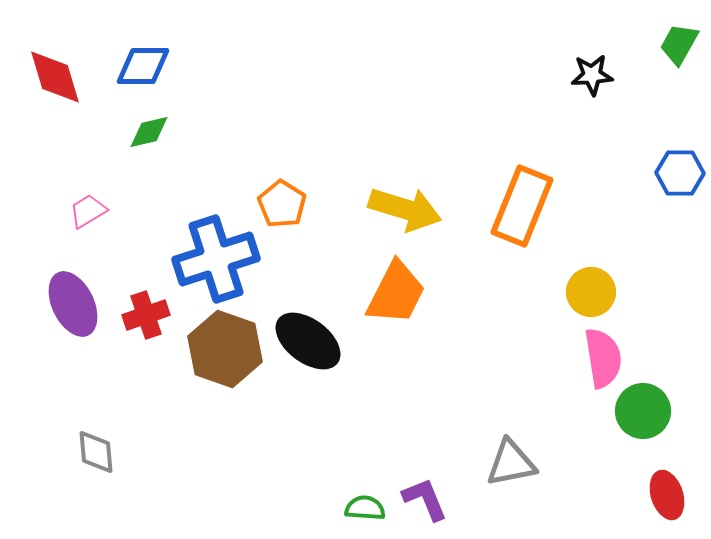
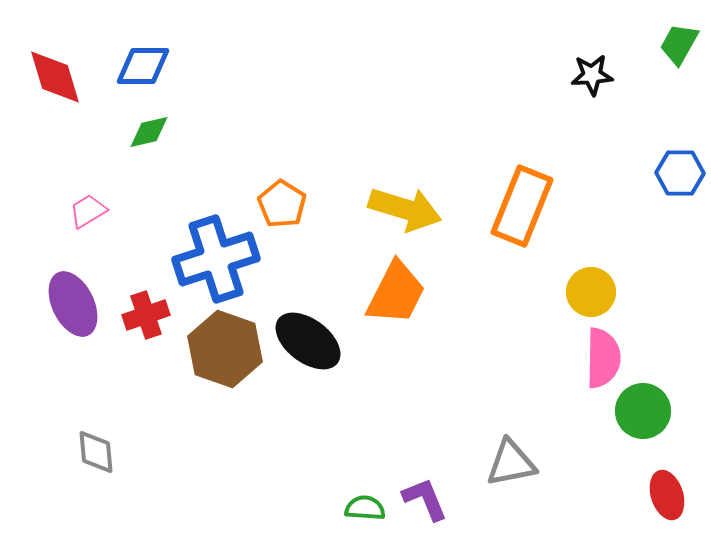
pink semicircle: rotated 10 degrees clockwise
